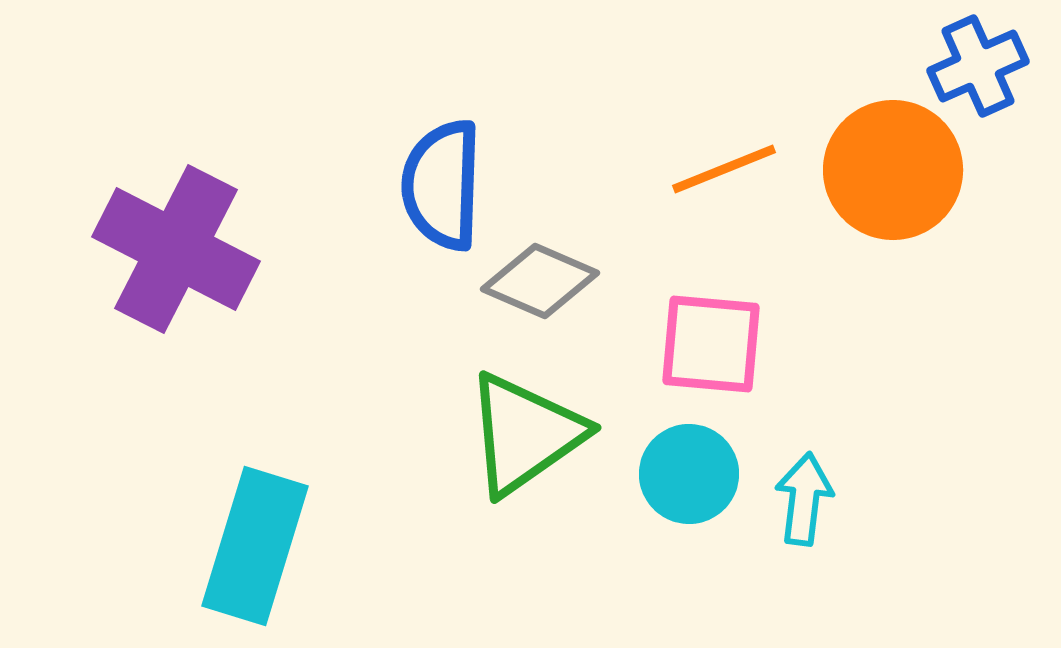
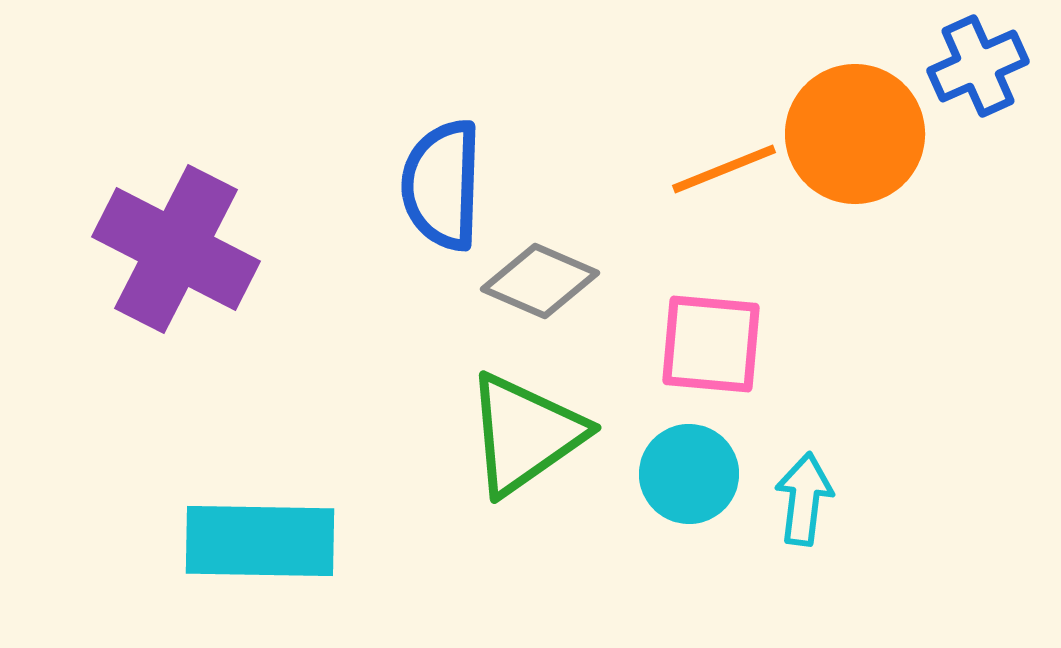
orange circle: moved 38 px left, 36 px up
cyan rectangle: moved 5 px right, 5 px up; rotated 74 degrees clockwise
